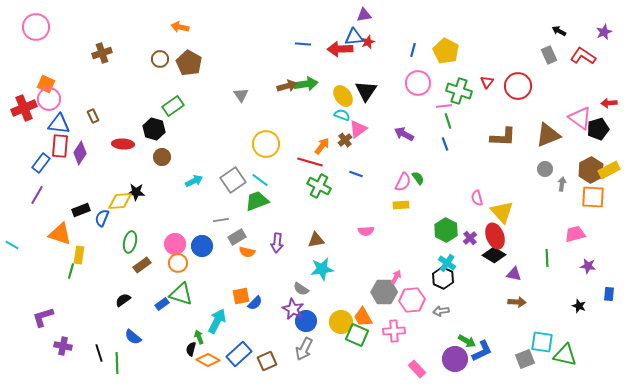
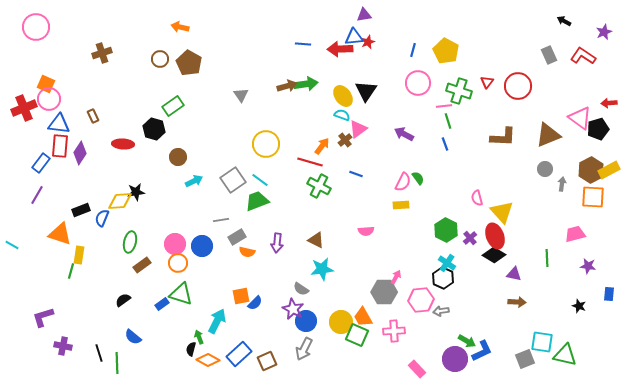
black arrow at (559, 31): moved 5 px right, 10 px up
brown circle at (162, 157): moved 16 px right
black star at (136, 192): rotated 12 degrees counterclockwise
brown triangle at (316, 240): rotated 36 degrees clockwise
pink hexagon at (412, 300): moved 9 px right
